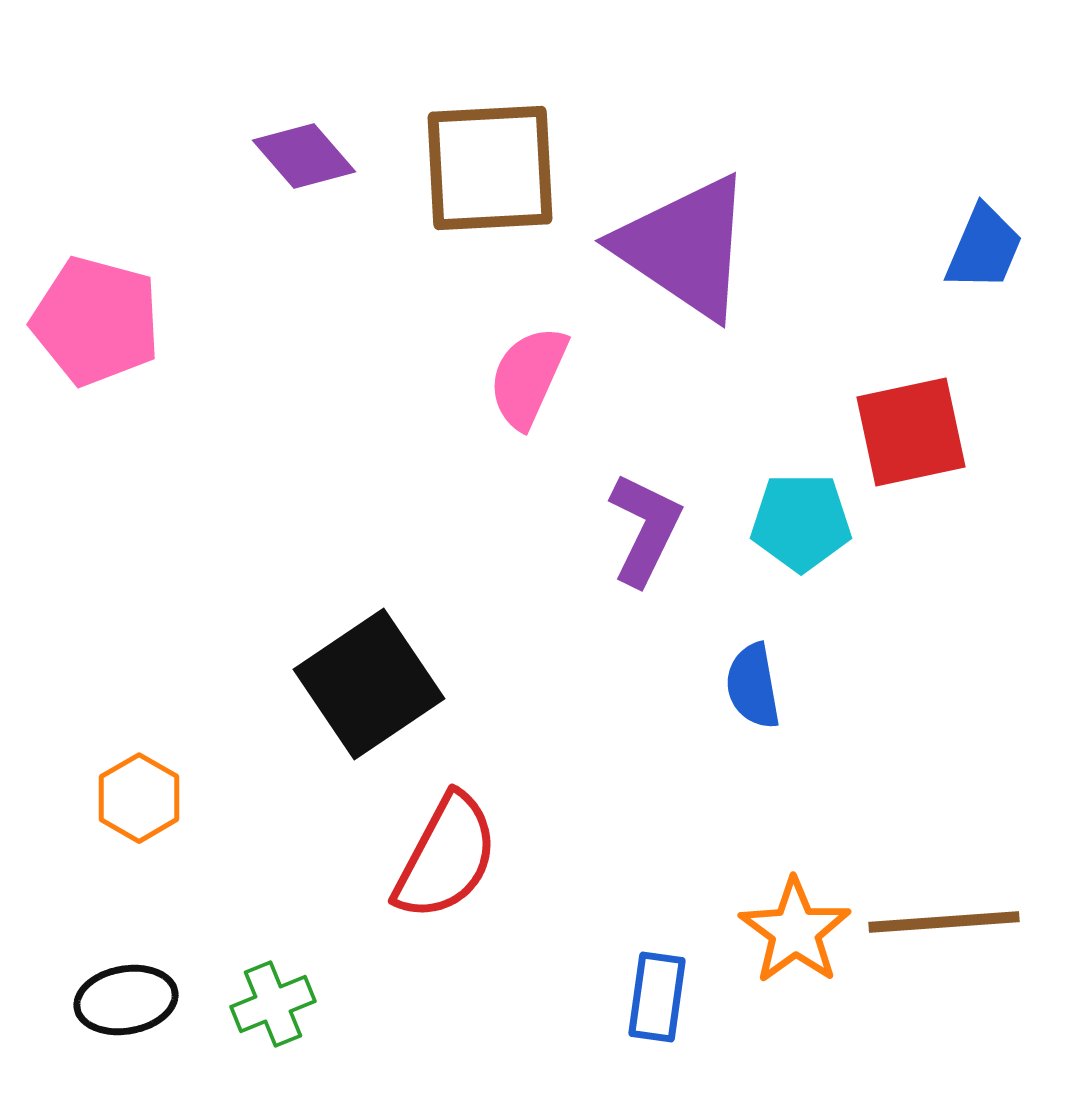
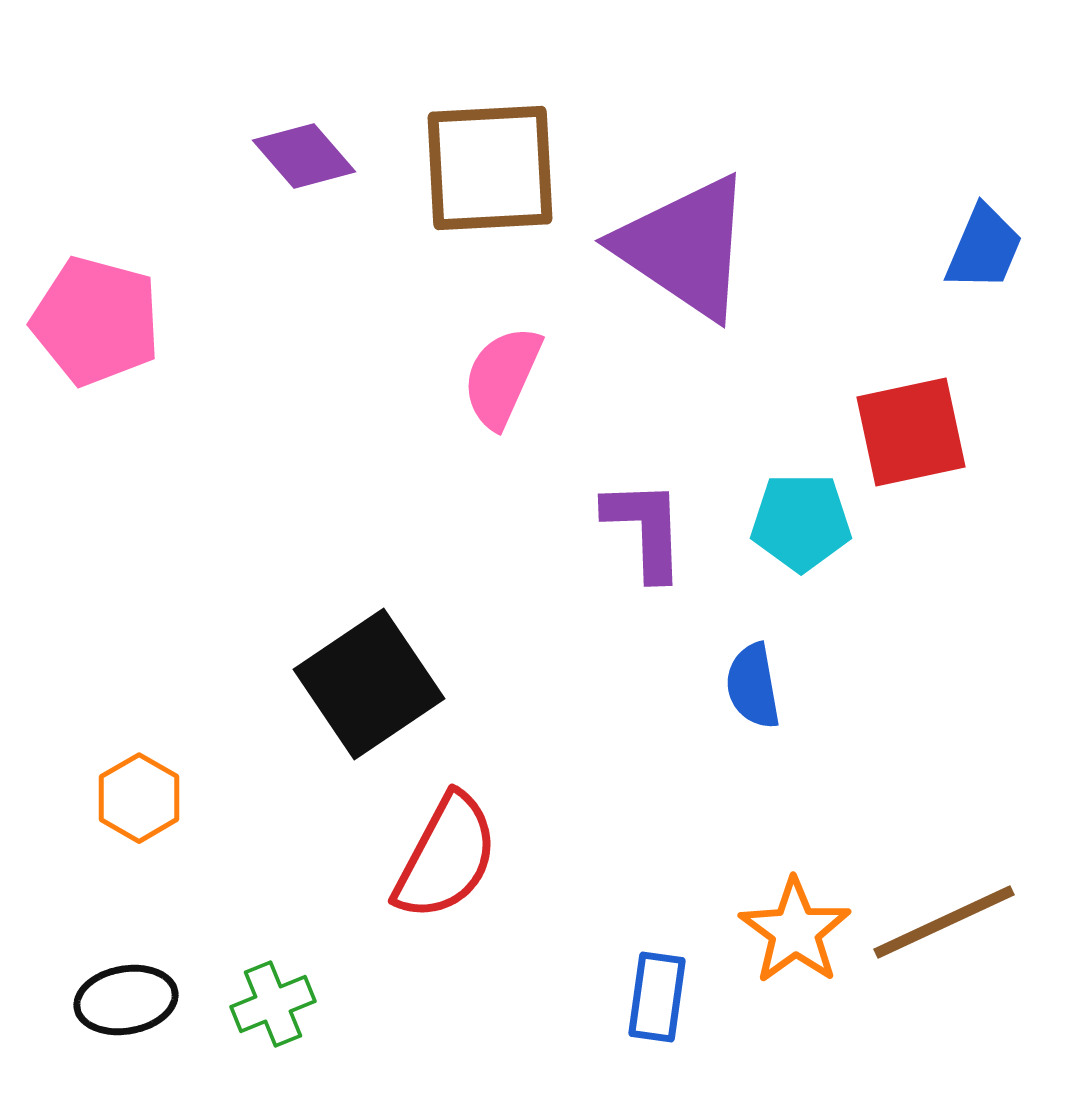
pink semicircle: moved 26 px left
purple L-shape: rotated 28 degrees counterclockwise
brown line: rotated 21 degrees counterclockwise
